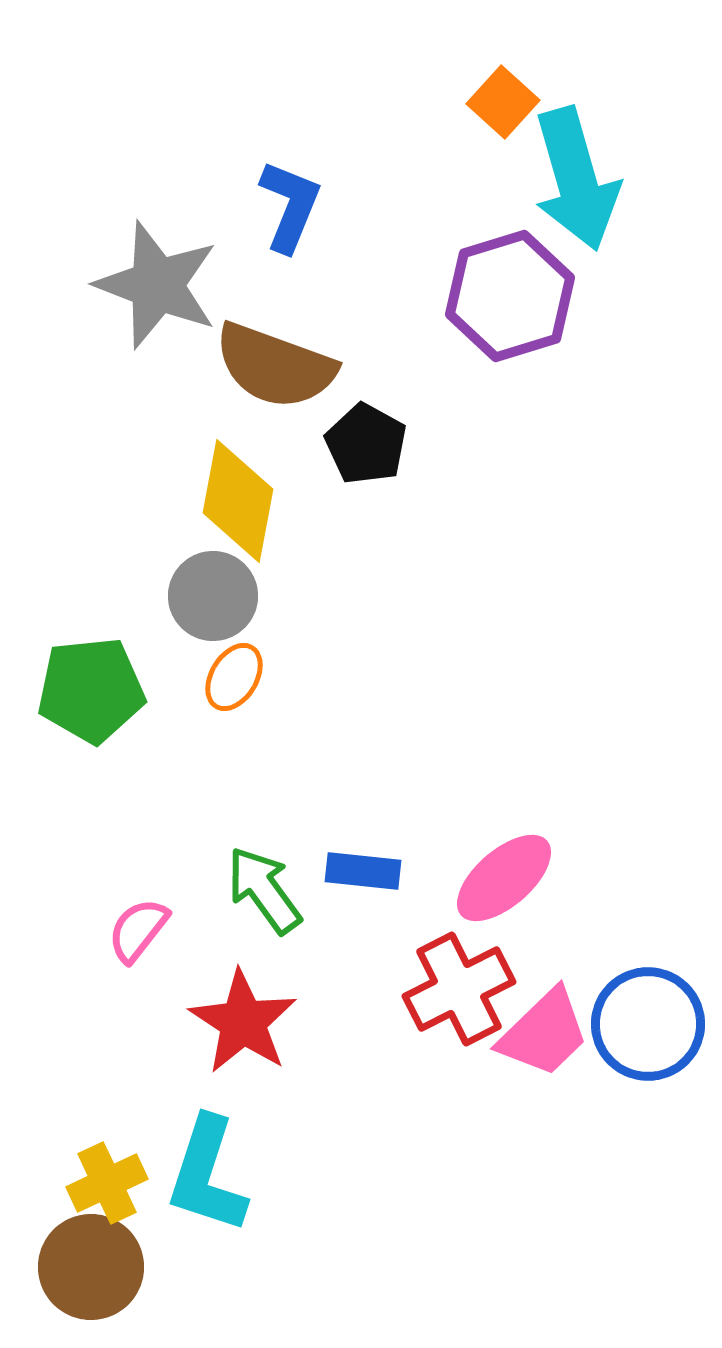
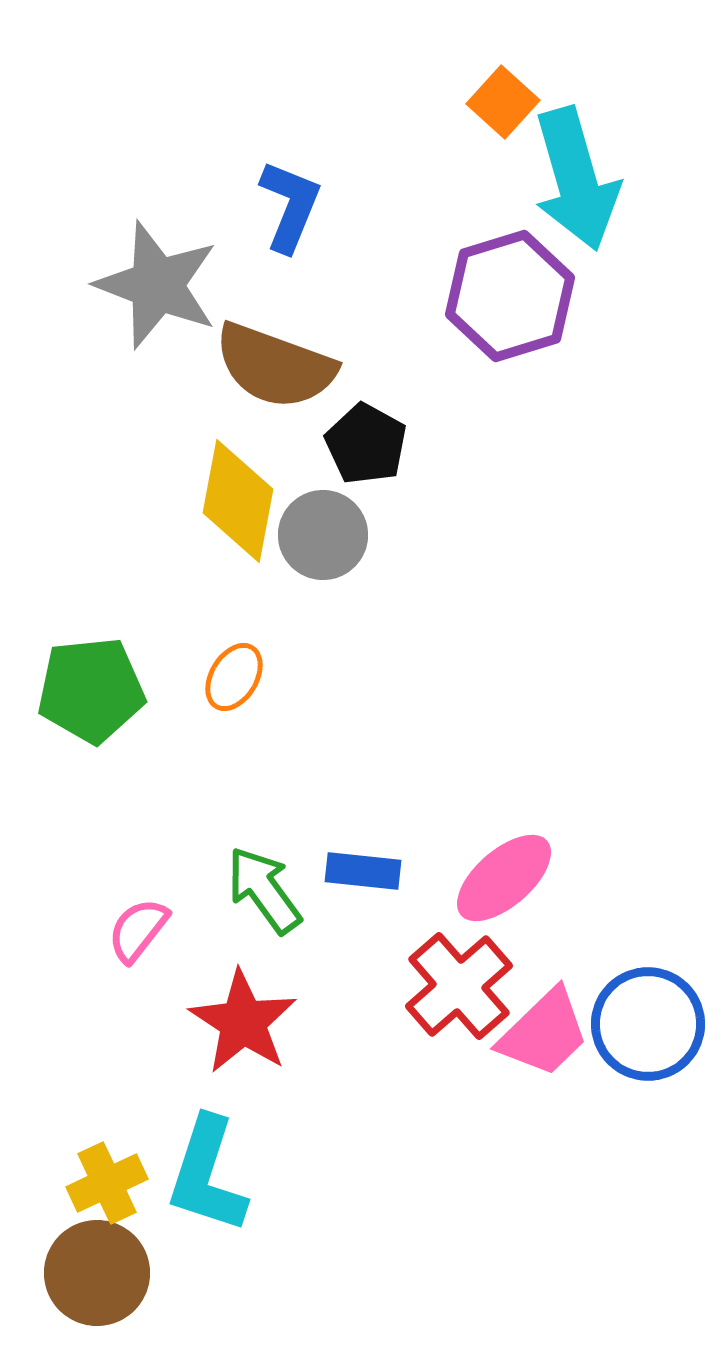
gray circle: moved 110 px right, 61 px up
red cross: moved 3 px up; rotated 14 degrees counterclockwise
brown circle: moved 6 px right, 6 px down
